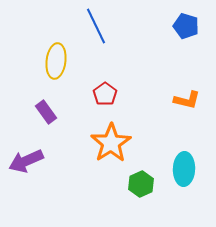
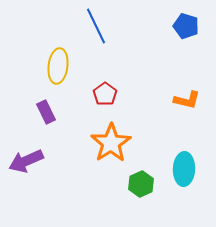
yellow ellipse: moved 2 px right, 5 px down
purple rectangle: rotated 10 degrees clockwise
